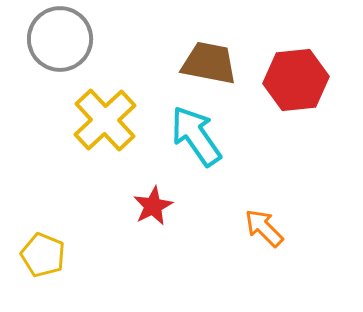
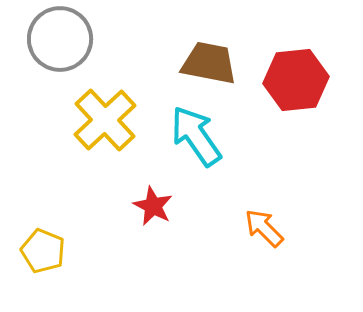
red star: rotated 18 degrees counterclockwise
yellow pentagon: moved 4 px up
